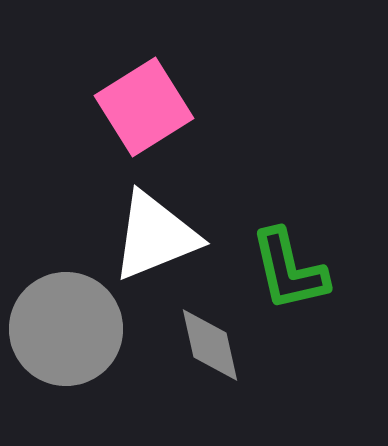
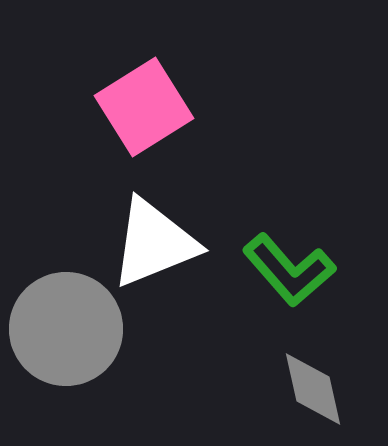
white triangle: moved 1 px left, 7 px down
green L-shape: rotated 28 degrees counterclockwise
gray diamond: moved 103 px right, 44 px down
